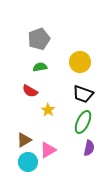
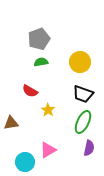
green semicircle: moved 1 px right, 5 px up
brown triangle: moved 13 px left, 17 px up; rotated 21 degrees clockwise
cyan circle: moved 3 px left
